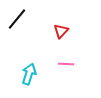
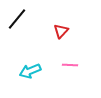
pink line: moved 4 px right, 1 px down
cyan arrow: moved 1 px right, 3 px up; rotated 130 degrees counterclockwise
